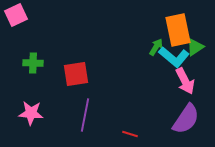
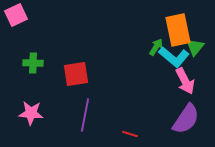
green triangle: rotated 18 degrees counterclockwise
